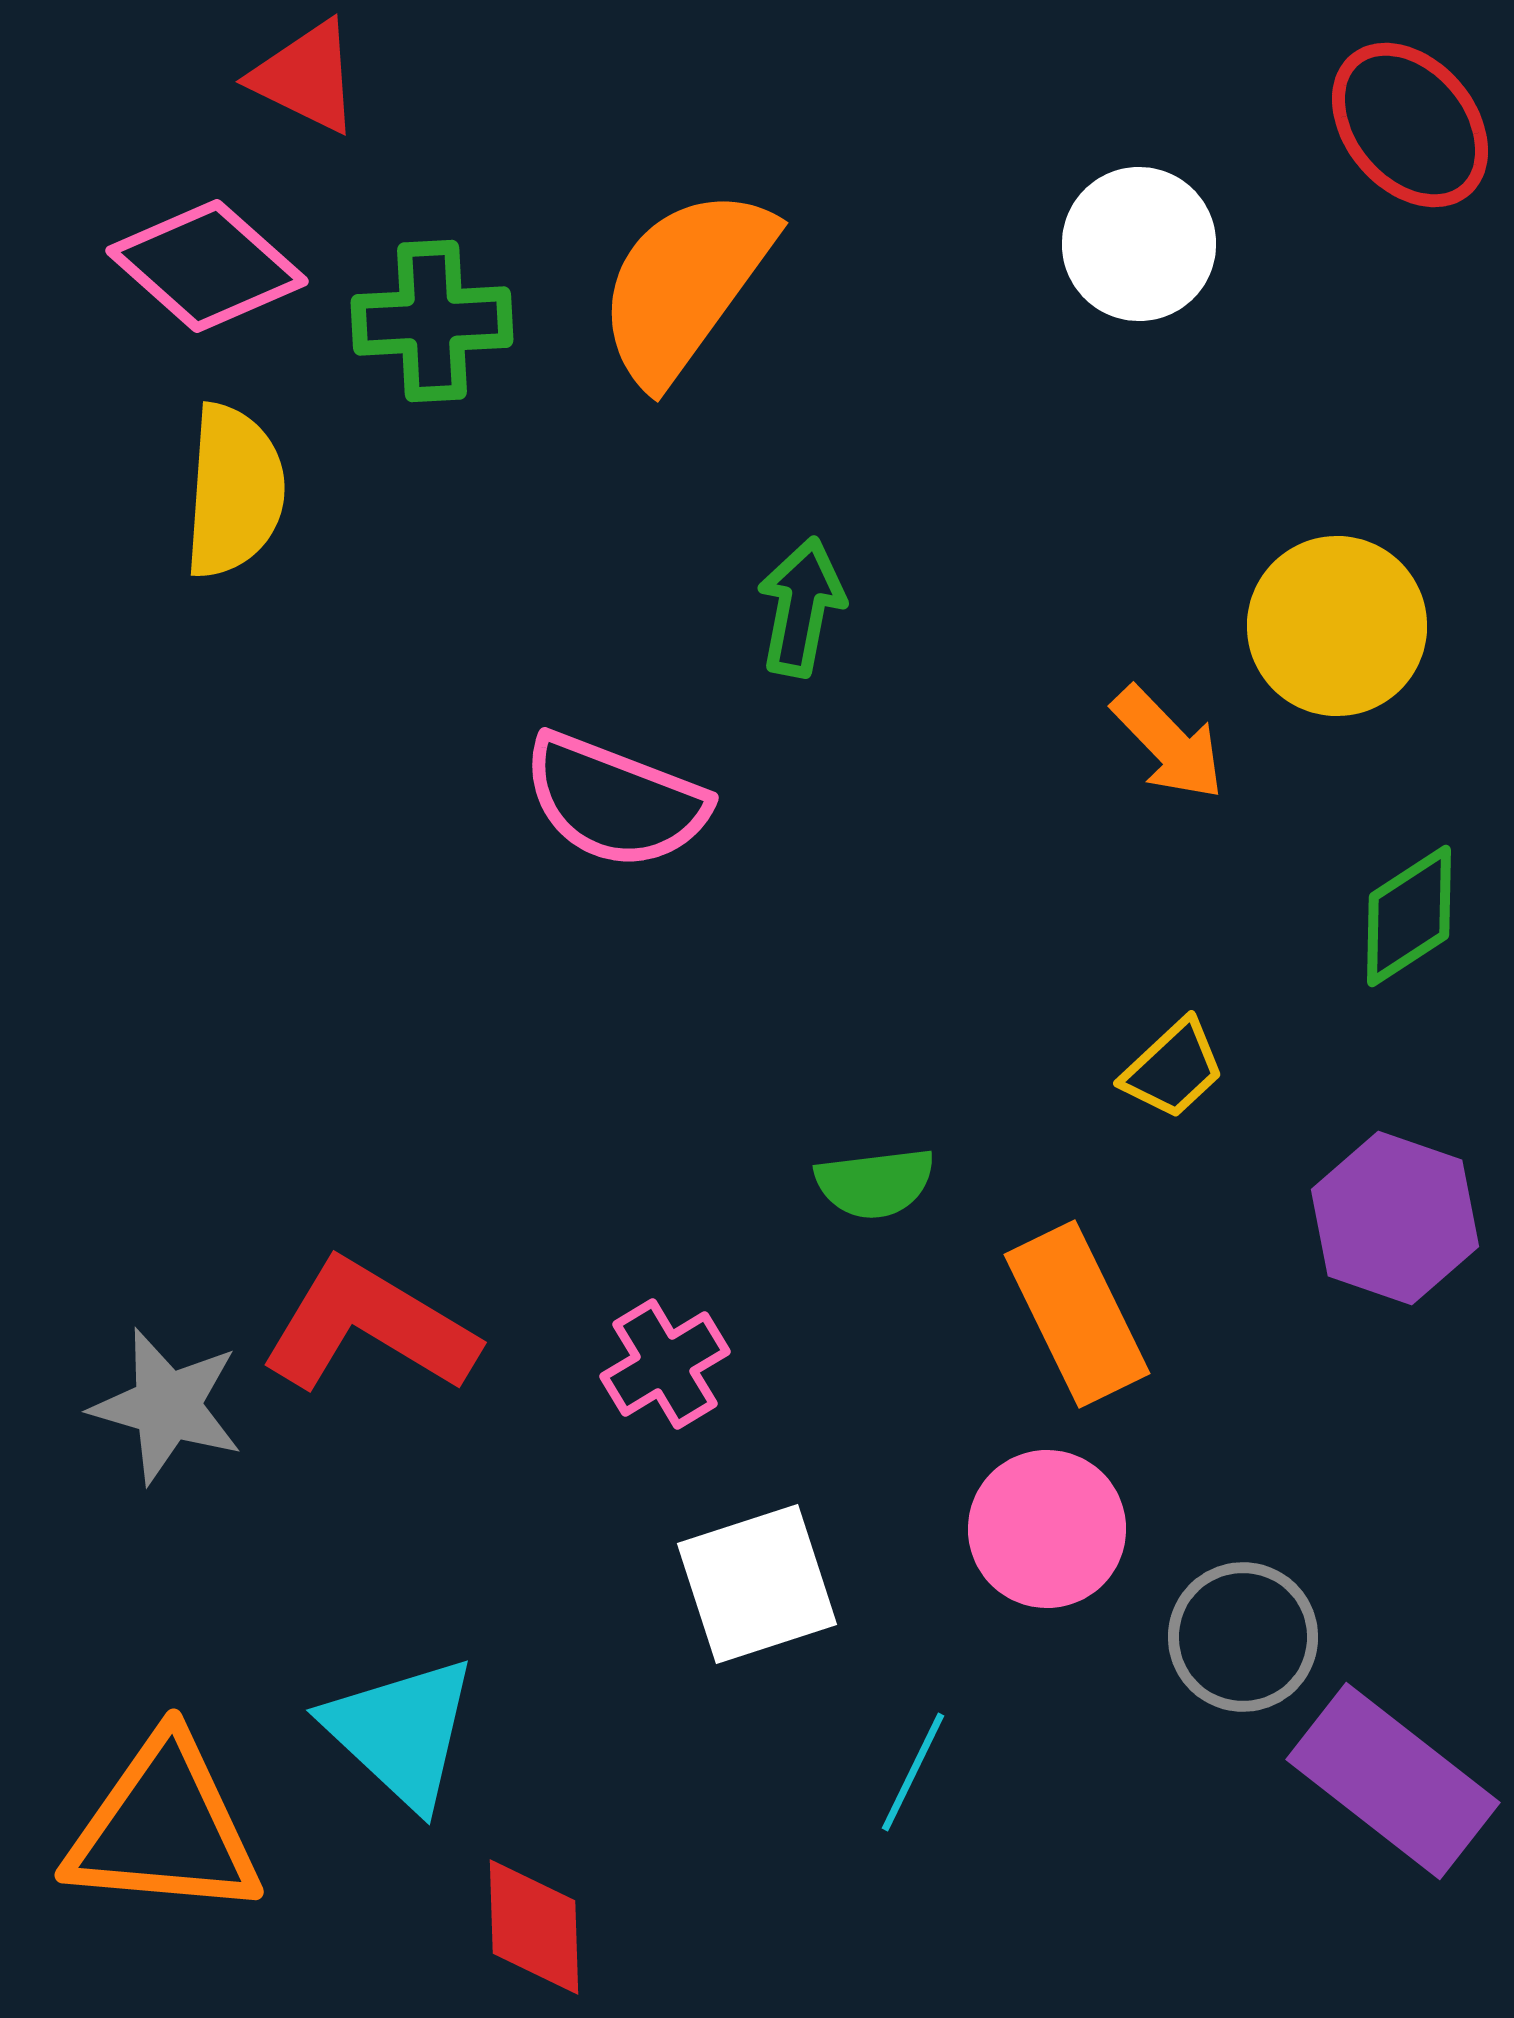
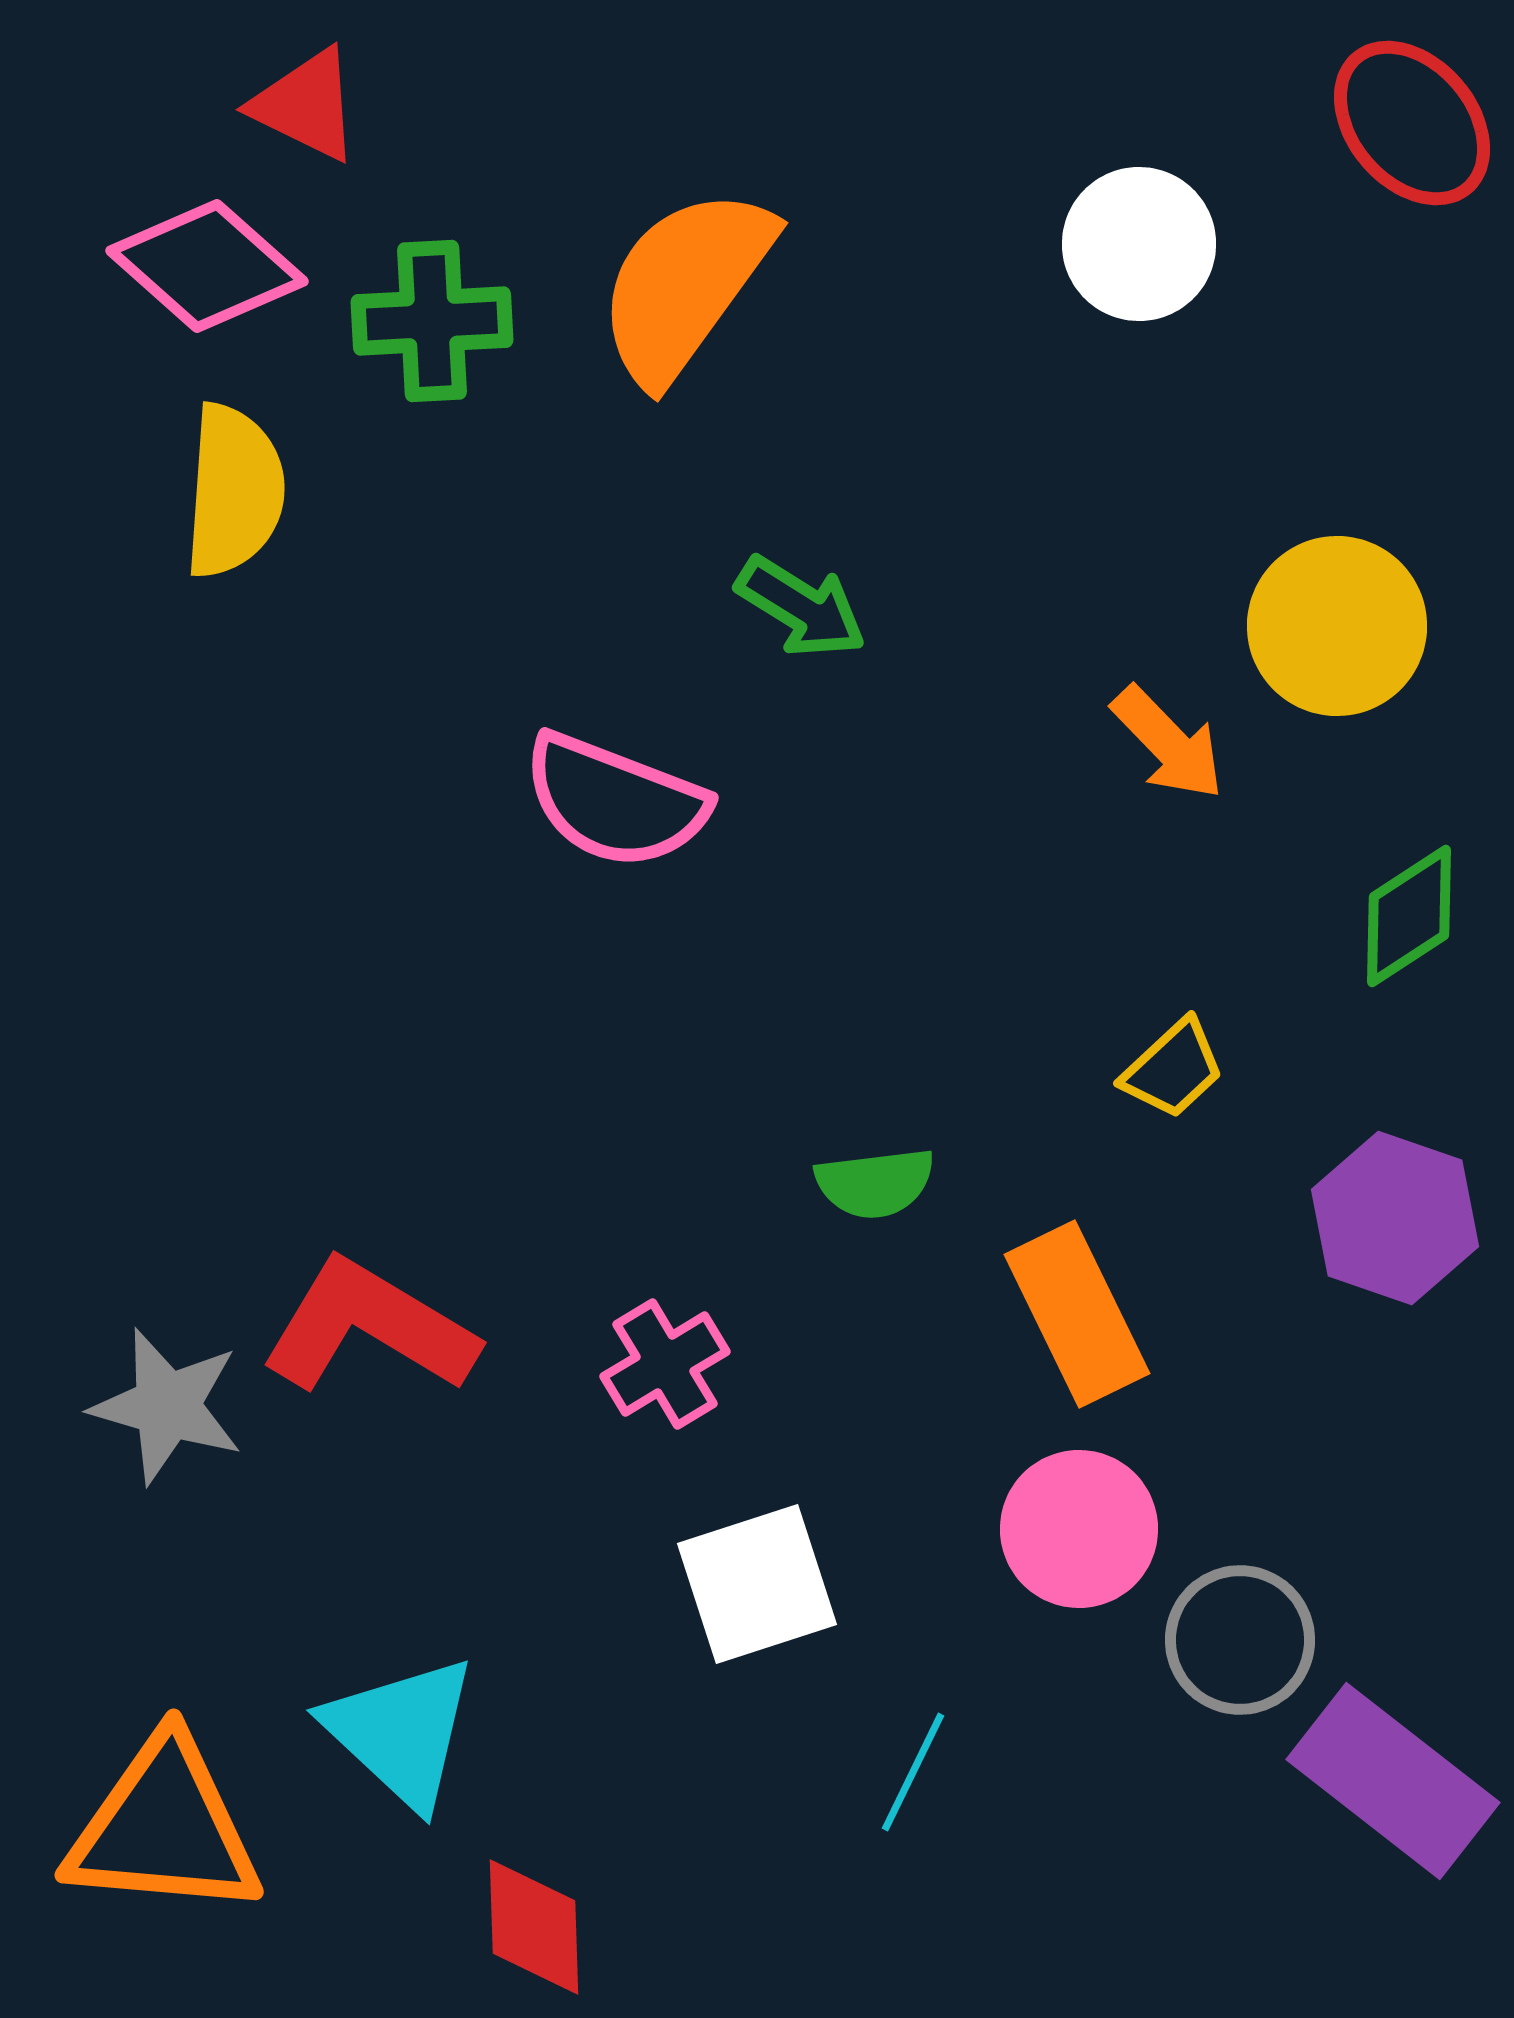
red triangle: moved 28 px down
red ellipse: moved 2 px right, 2 px up
green arrow: rotated 111 degrees clockwise
pink circle: moved 32 px right
gray circle: moved 3 px left, 3 px down
